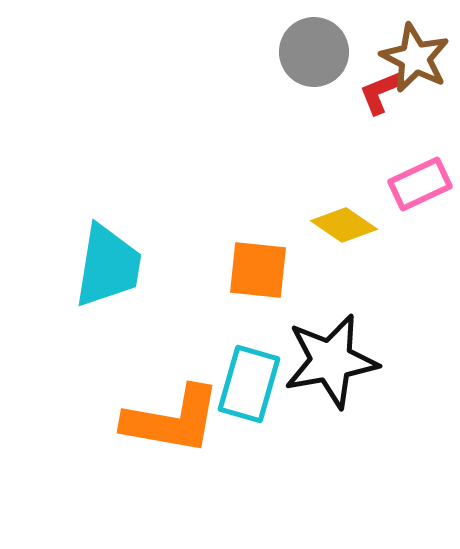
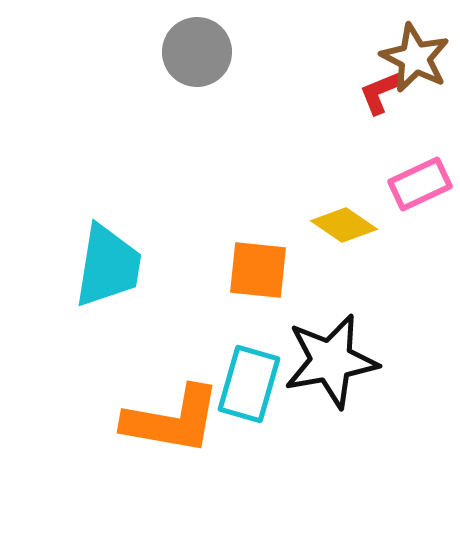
gray circle: moved 117 px left
